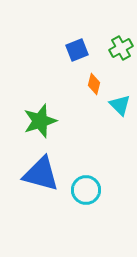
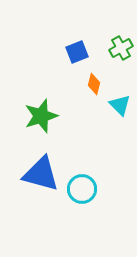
blue square: moved 2 px down
green star: moved 1 px right, 5 px up
cyan circle: moved 4 px left, 1 px up
